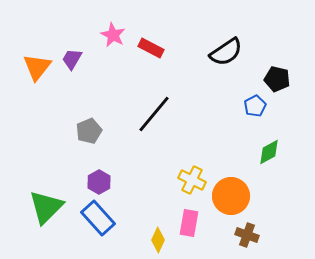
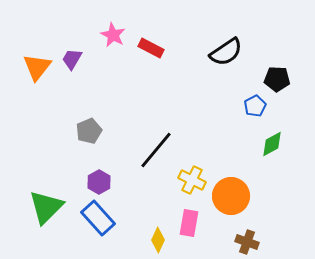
black pentagon: rotated 10 degrees counterclockwise
black line: moved 2 px right, 36 px down
green diamond: moved 3 px right, 8 px up
brown cross: moved 7 px down
